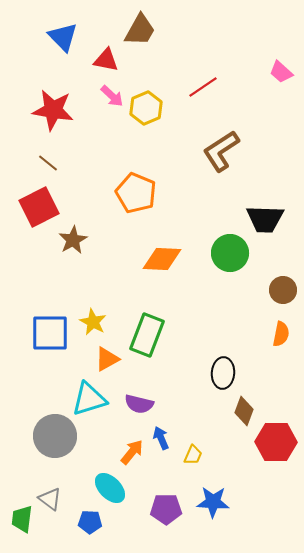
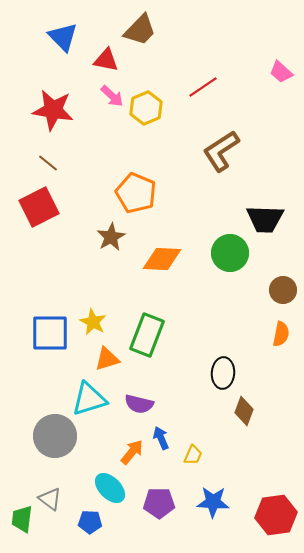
brown trapezoid: rotated 15 degrees clockwise
brown star: moved 38 px right, 3 px up
orange triangle: rotated 12 degrees clockwise
red hexagon: moved 73 px down; rotated 9 degrees counterclockwise
purple pentagon: moved 7 px left, 6 px up
